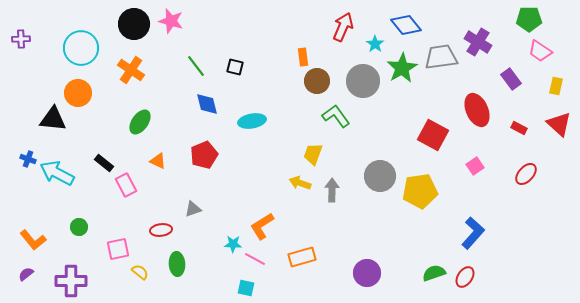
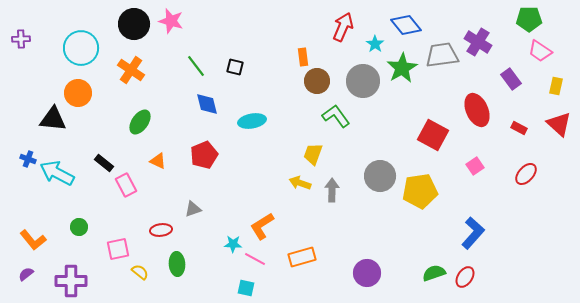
gray trapezoid at (441, 57): moved 1 px right, 2 px up
